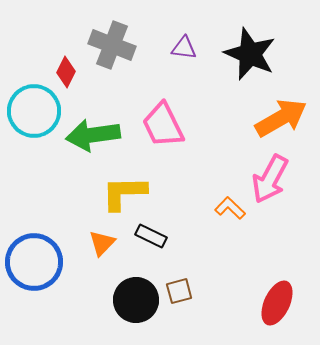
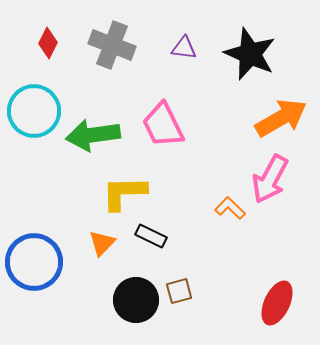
red diamond: moved 18 px left, 29 px up
